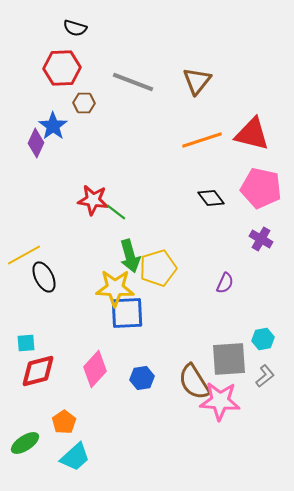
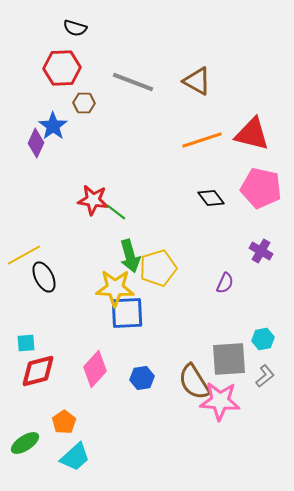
brown triangle: rotated 40 degrees counterclockwise
purple cross: moved 12 px down
